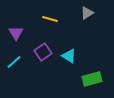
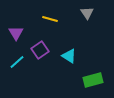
gray triangle: rotated 32 degrees counterclockwise
purple square: moved 3 px left, 2 px up
cyan line: moved 3 px right
green rectangle: moved 1 px right, 1 px down
